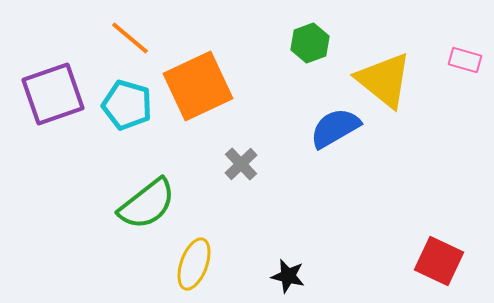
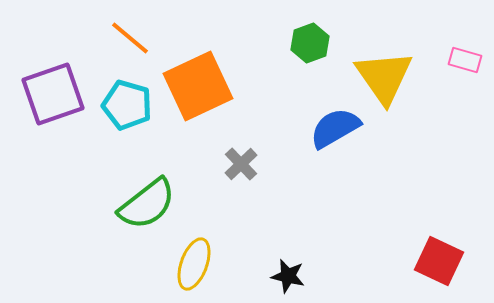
yellow triangle: moved 3 px up; rotated 16 degrees clockwise
